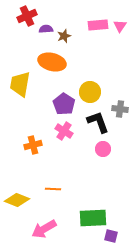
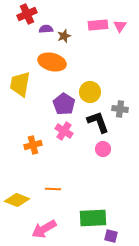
red cross: moved 2 px up
